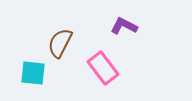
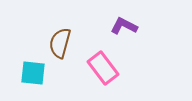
brown semicircle: rotated 12 degrees counterclockwise
